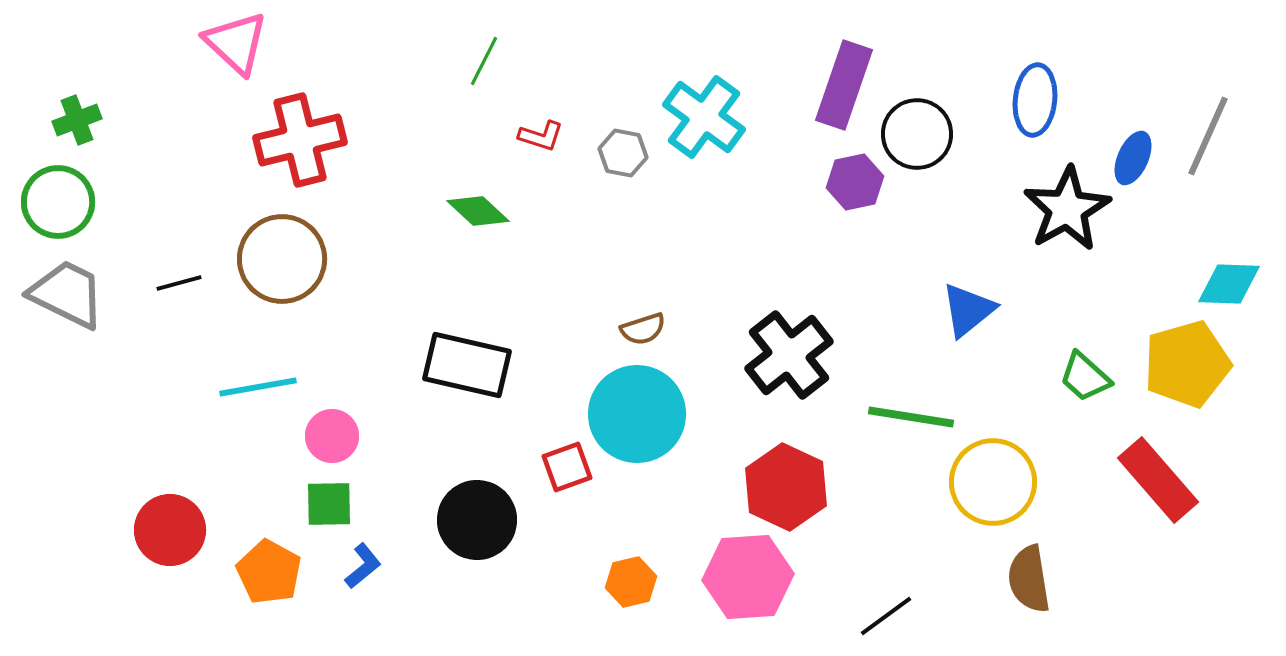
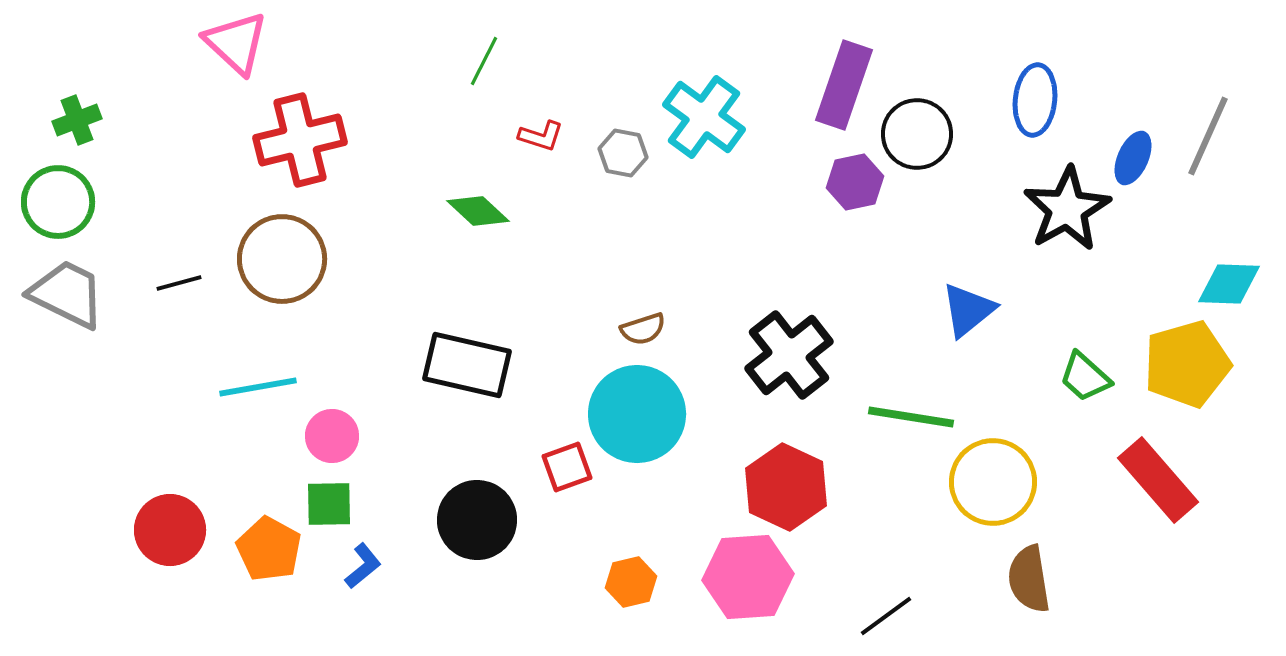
orange pentagon at (269, 572): moved 23 px up
